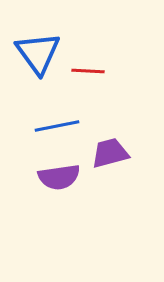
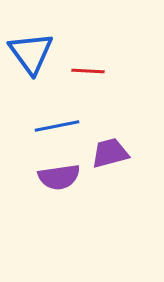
blue triangle: moved 7 px left
